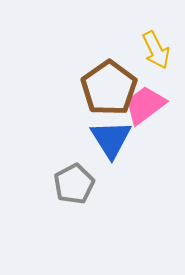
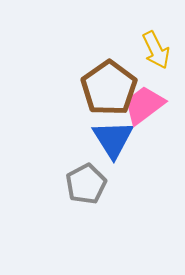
pink trapezoid: moved 1 px left
blue triangle: moved 2 px right
gray pentagon: moved 12 px right
